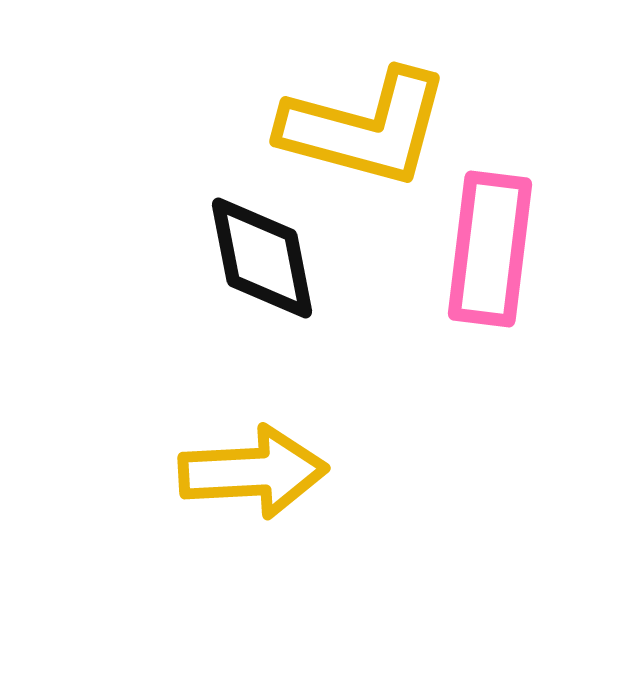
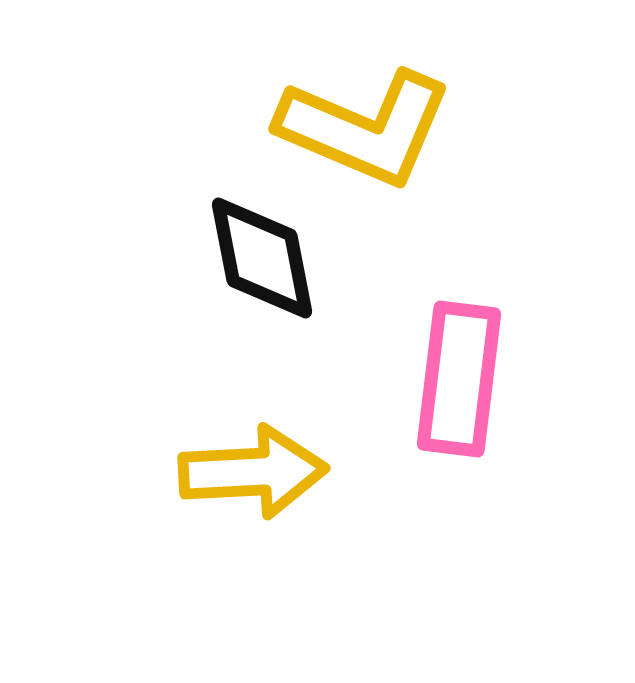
yellow L-shape: rotated 8 degrees clockwise
pink rectangle: moved 31 px left, 130 px down
